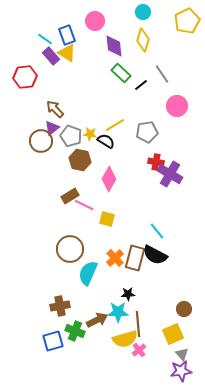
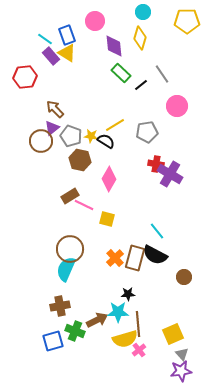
yellow pentagon at (187, 21): rotated 25 degrees clockwise
yellow diamond at (143, 40): moved 3 px left, 2 px up
yellow star at (90, 134): moved 1 px right, 2 px down
red cross at (156, 162): moved 2 px down
cyan semicircle at (88, 273): moved 22 px left, 4 px up
brown circle at (184, 309): moved 32 px up
